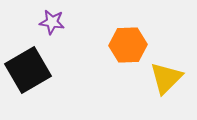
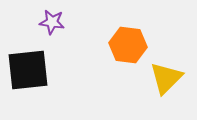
orange hexagon: rotated 9 degrees clockwise
black square: rotated 24 degrees clockwise
